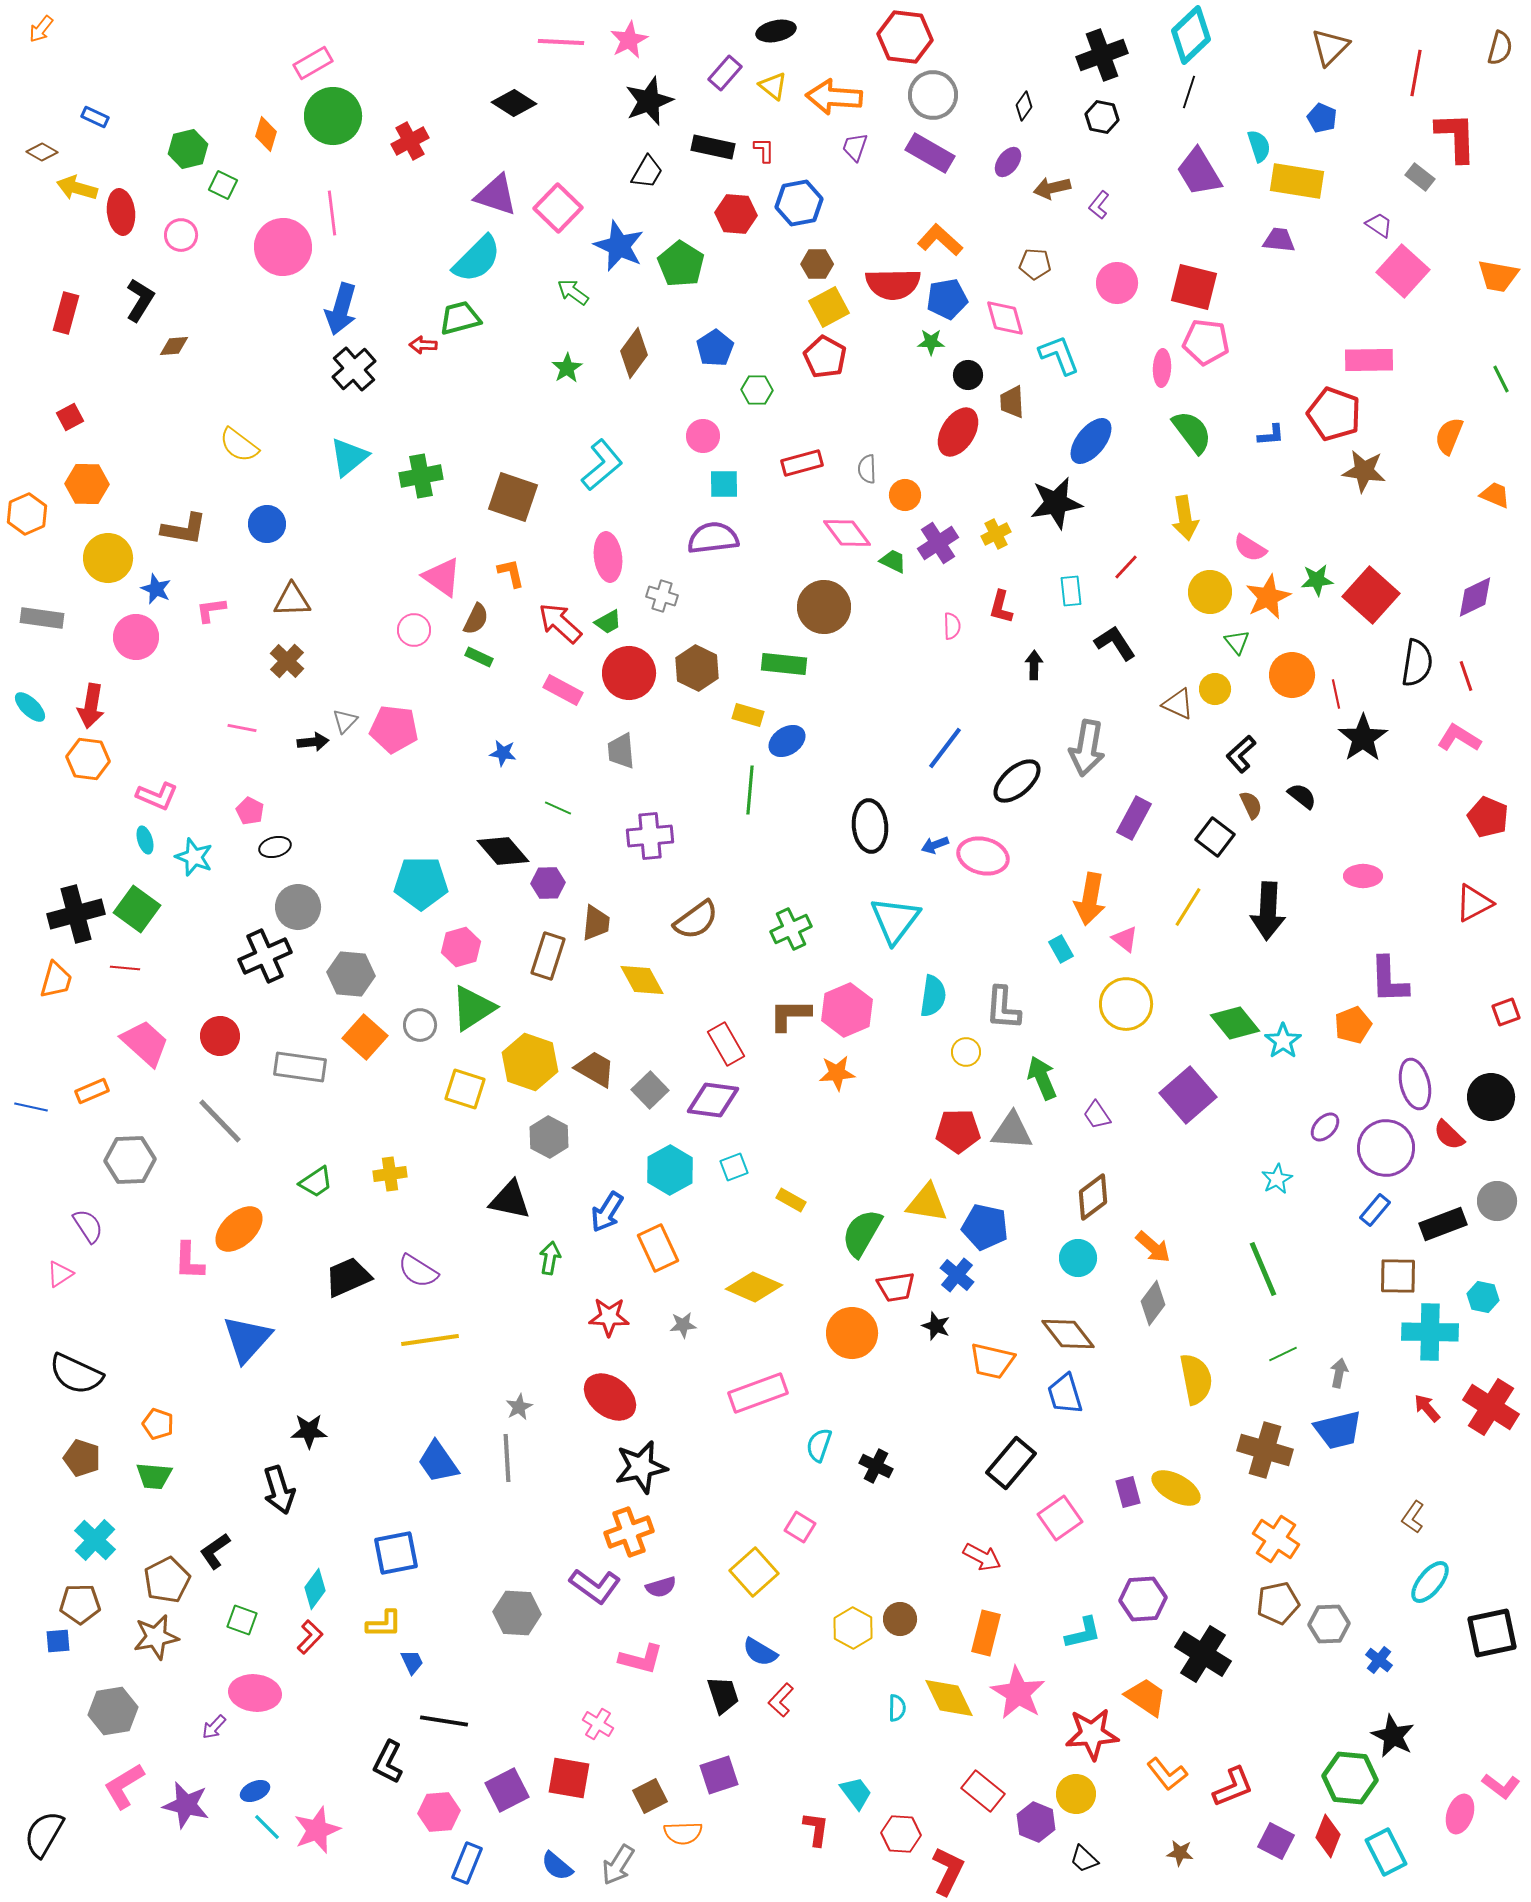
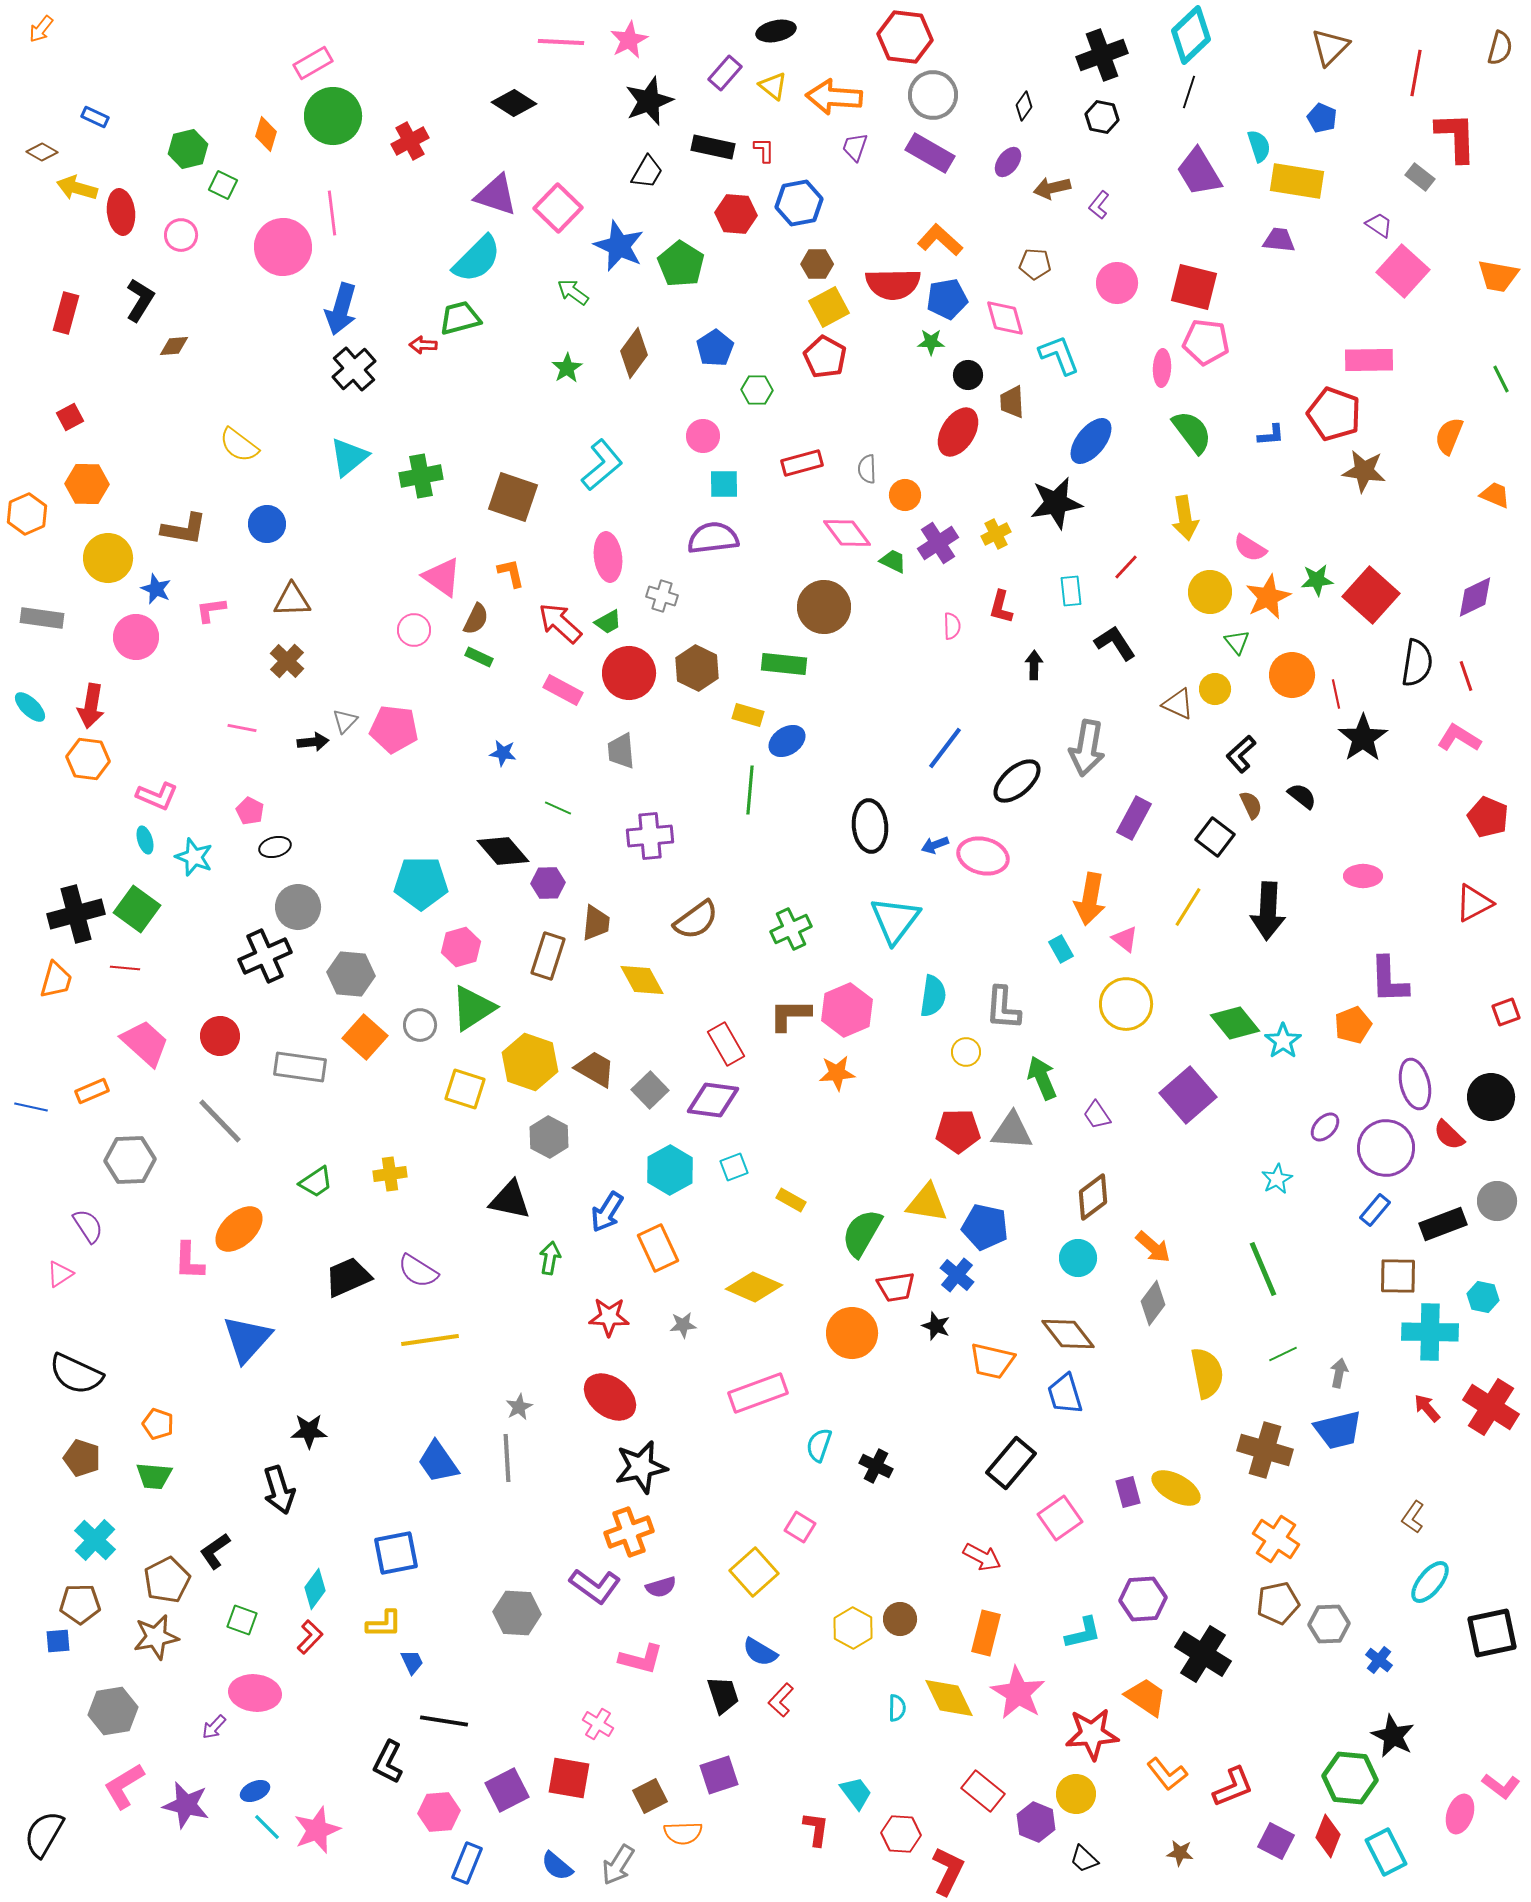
yellow semicircle at (1196, 1379): moved 11 px right, 6 px up
